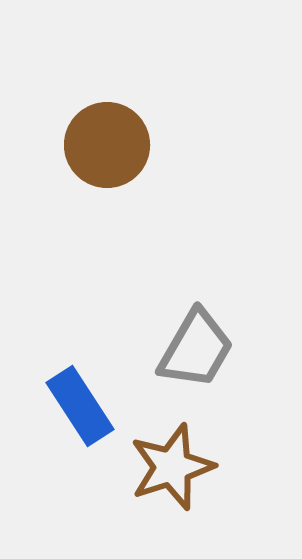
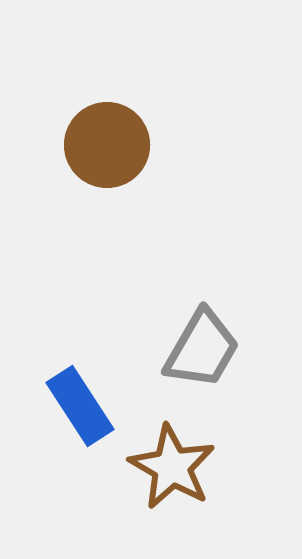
gray trapezoid: moved 6 px right
brown star: rotated 24 degrees counterclockwise
